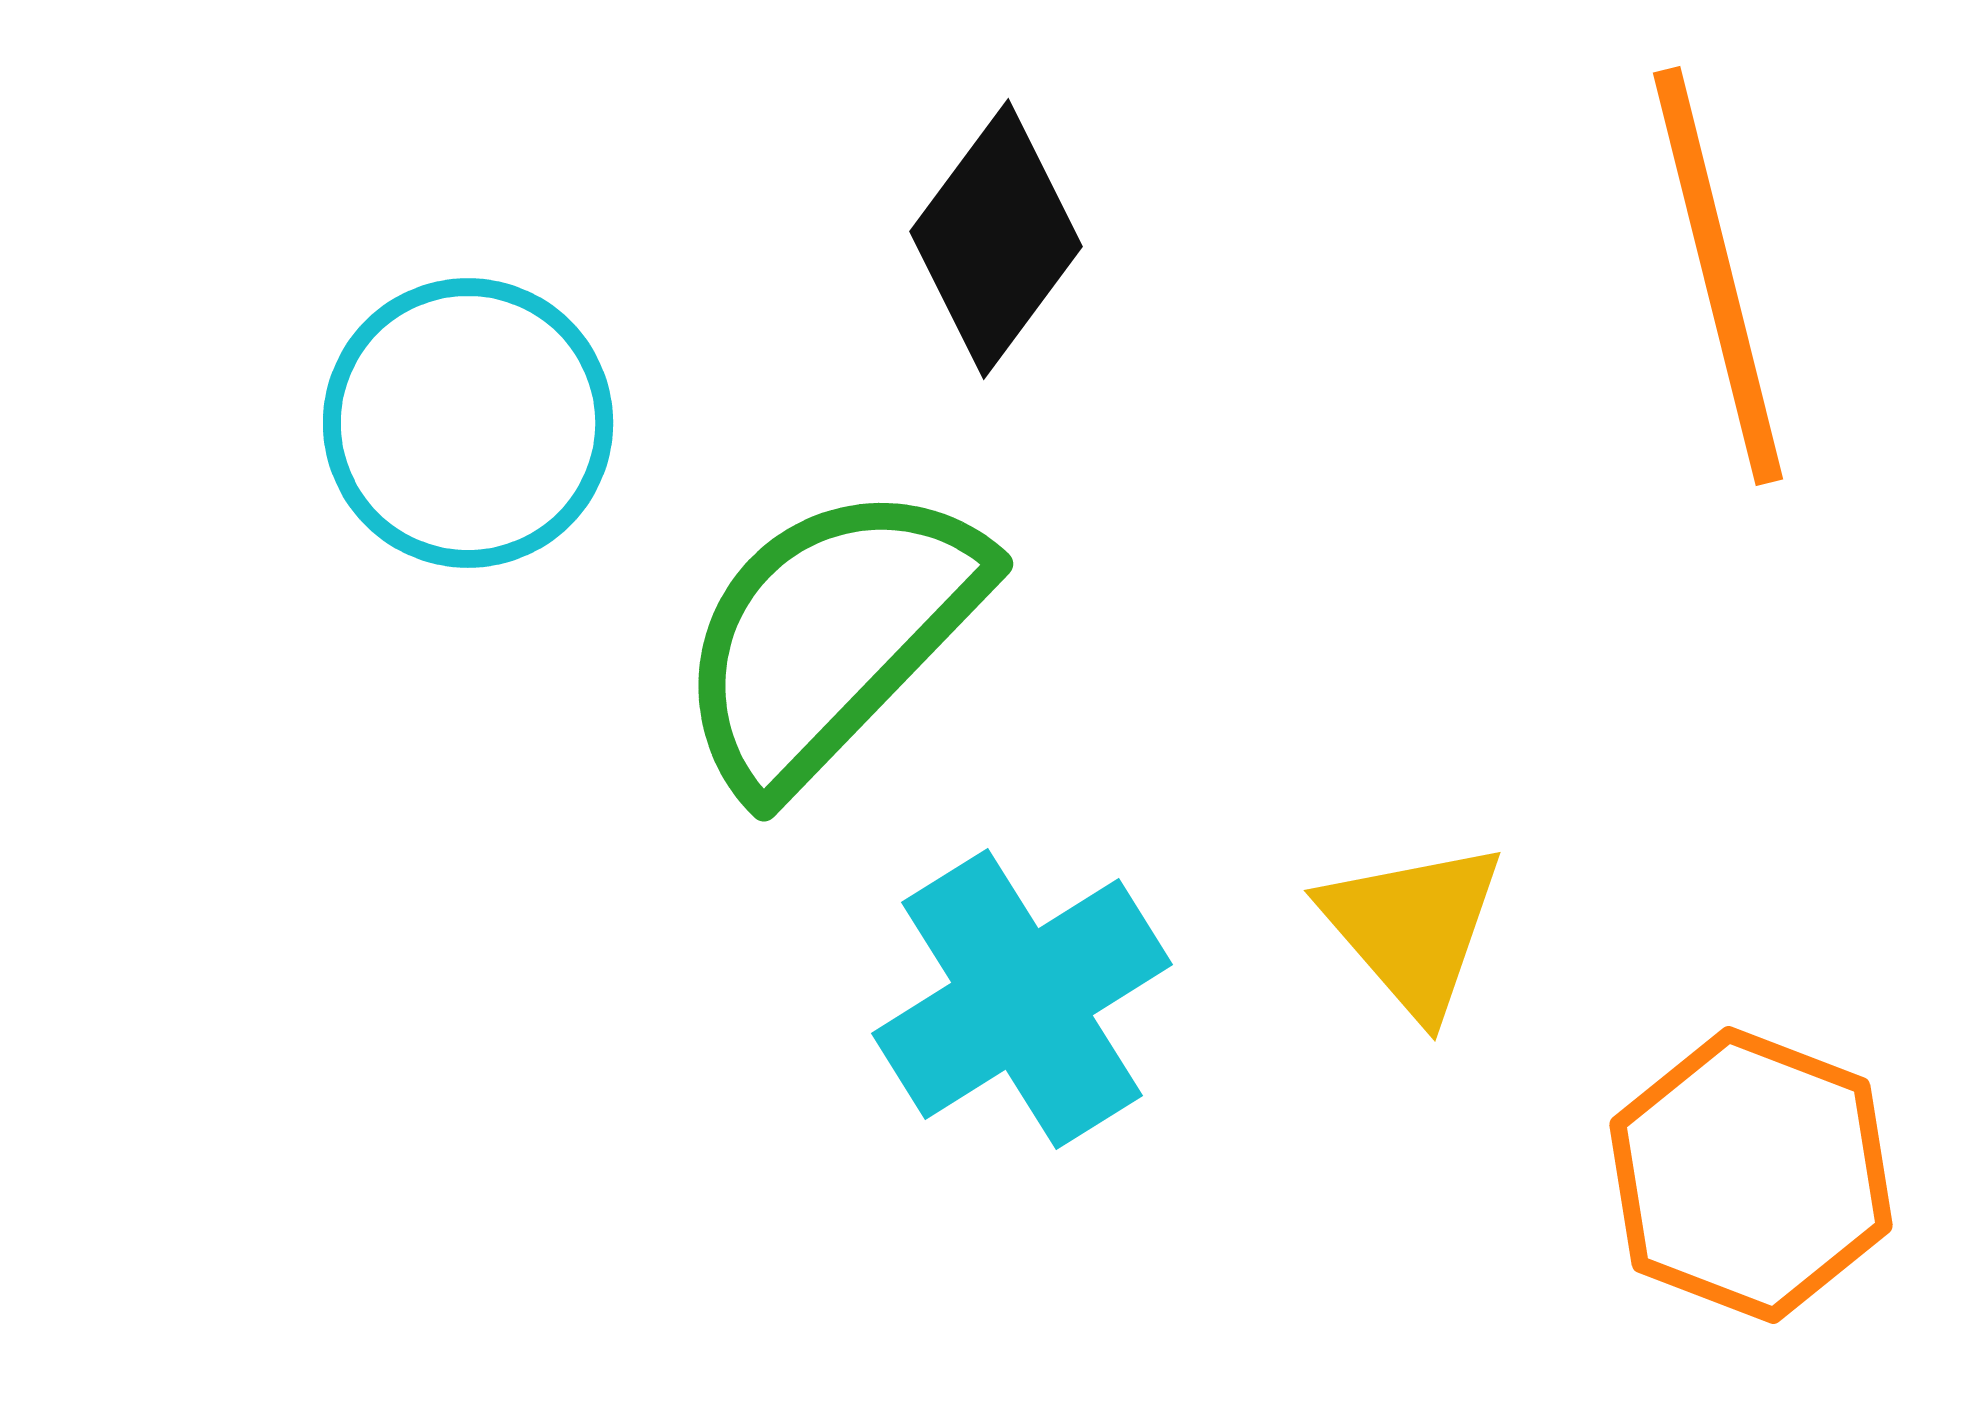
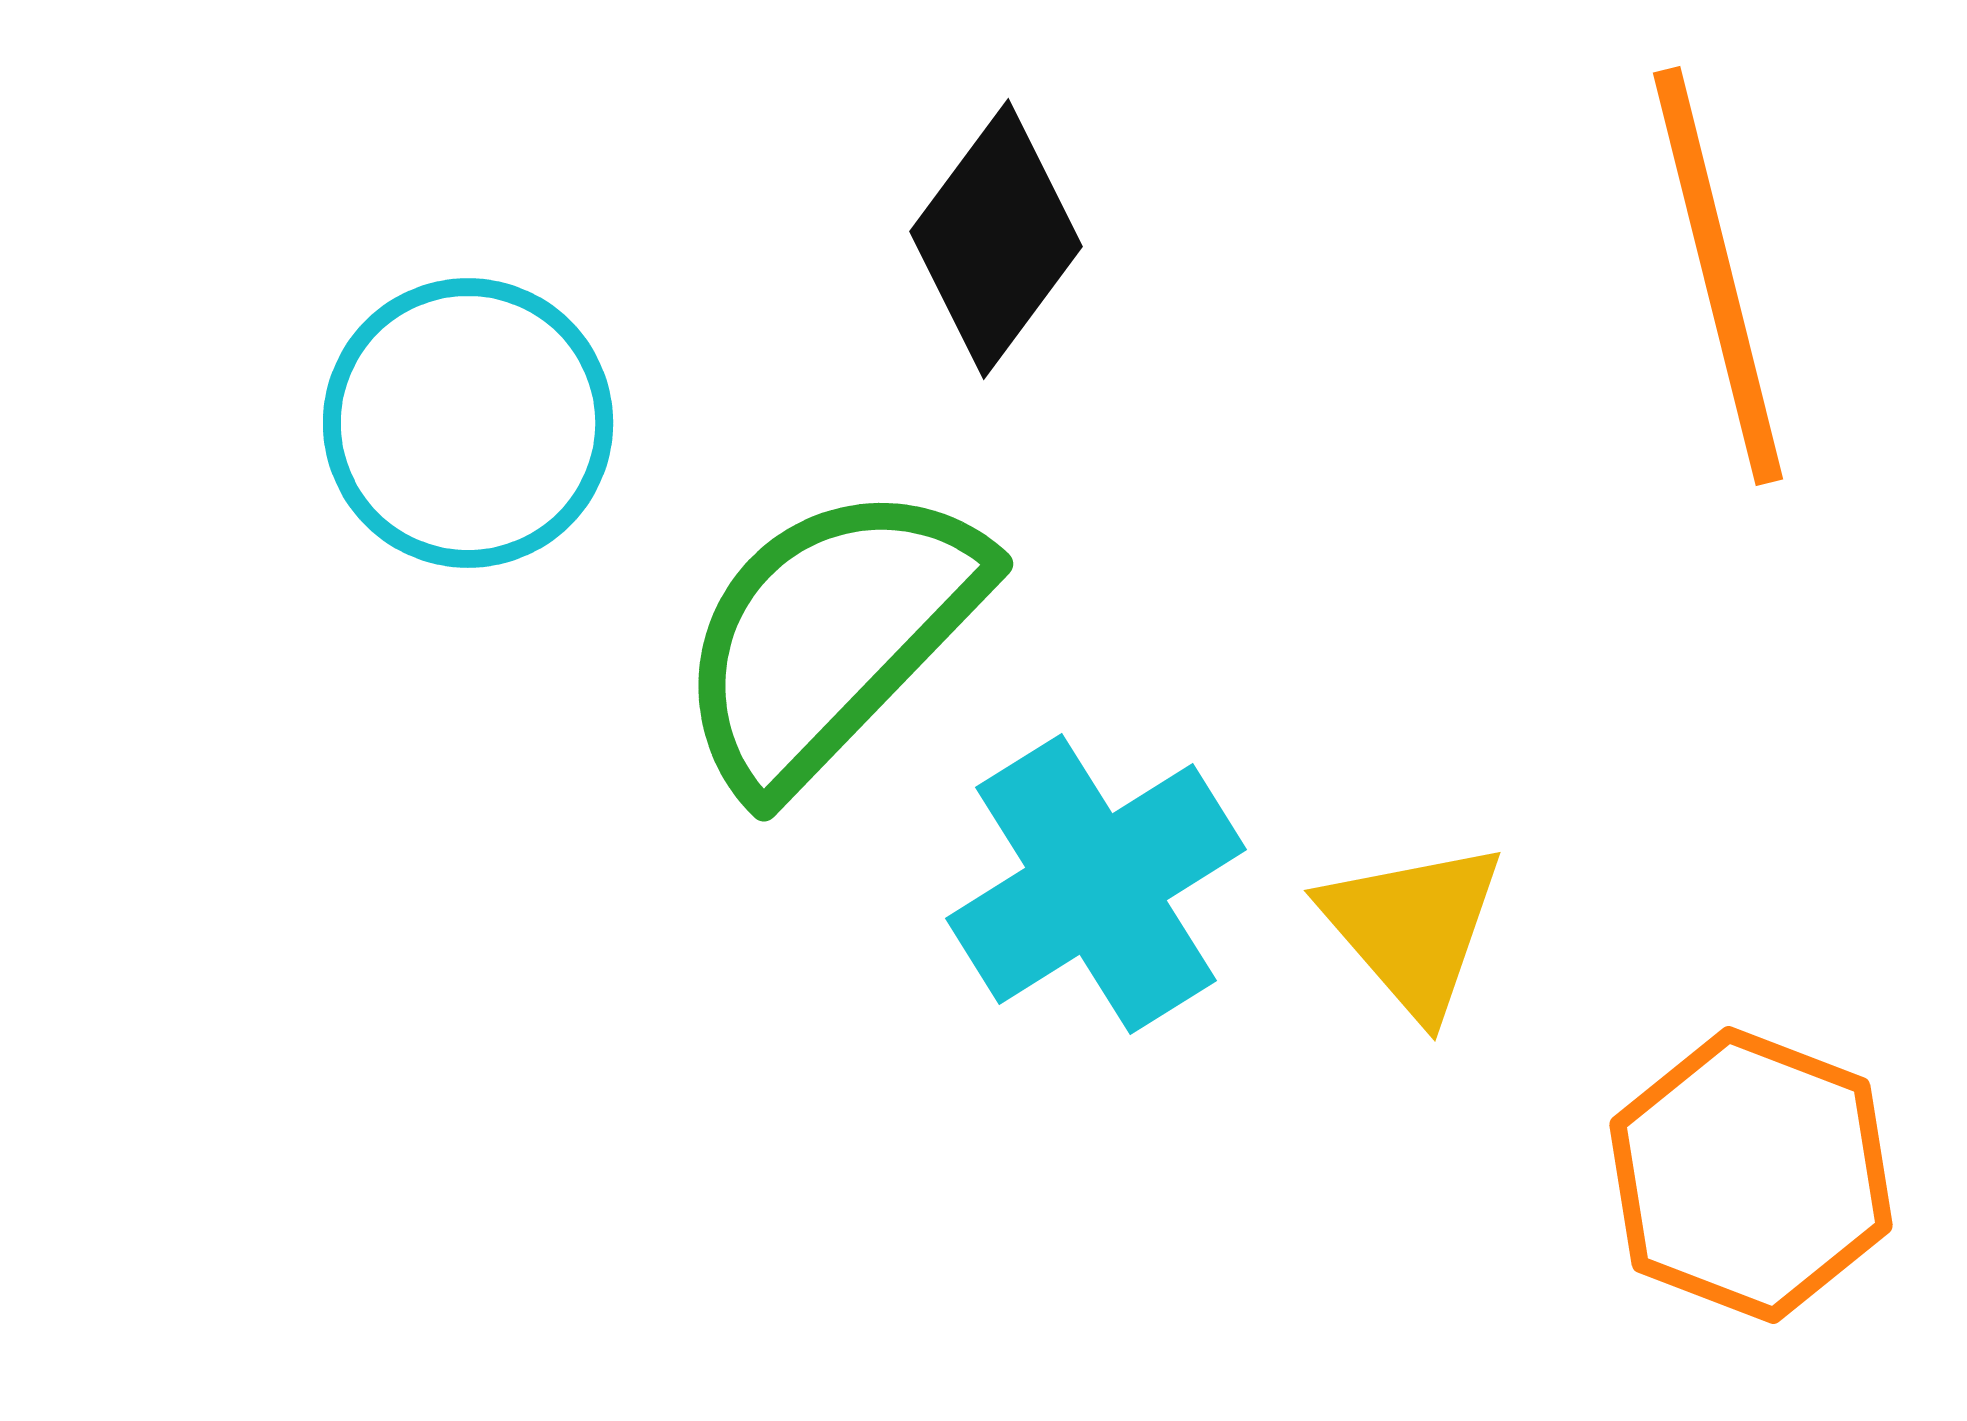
cyan cross: moved 74 px right, 115 px up
